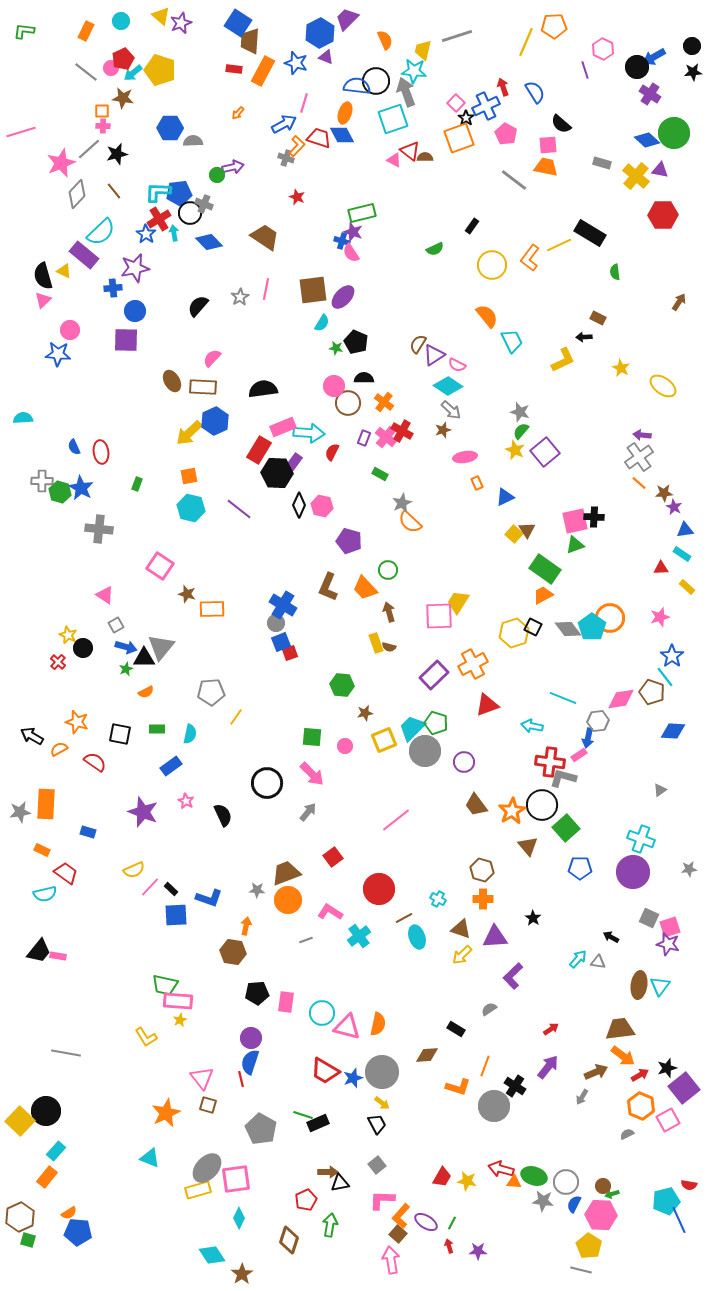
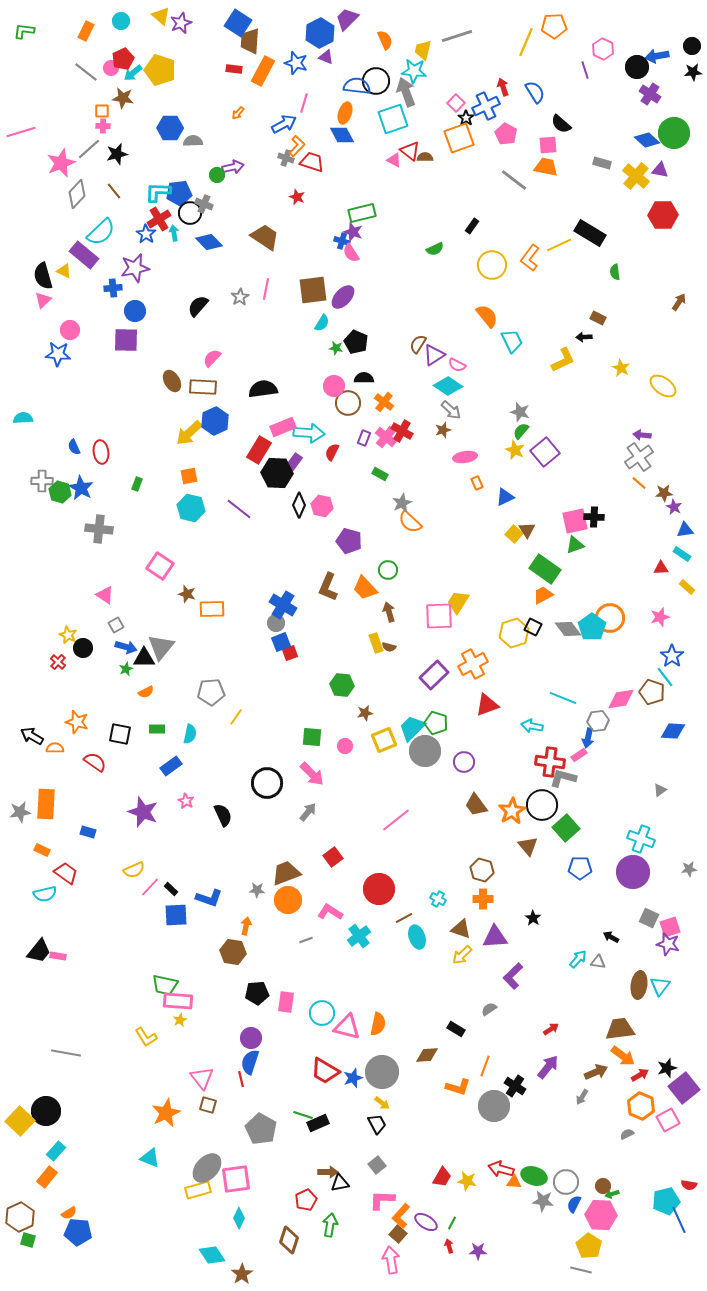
blue arrow at (654, 57): moved 3 px right, 1 px up; rotated 20 degrees clockwise
red trapezoid at (319, 138): moved 7 px left, 24 px down
orange semicircle at (59, 749): moved 4 px left, 1 px up; rotated 30 degrees clockwise
